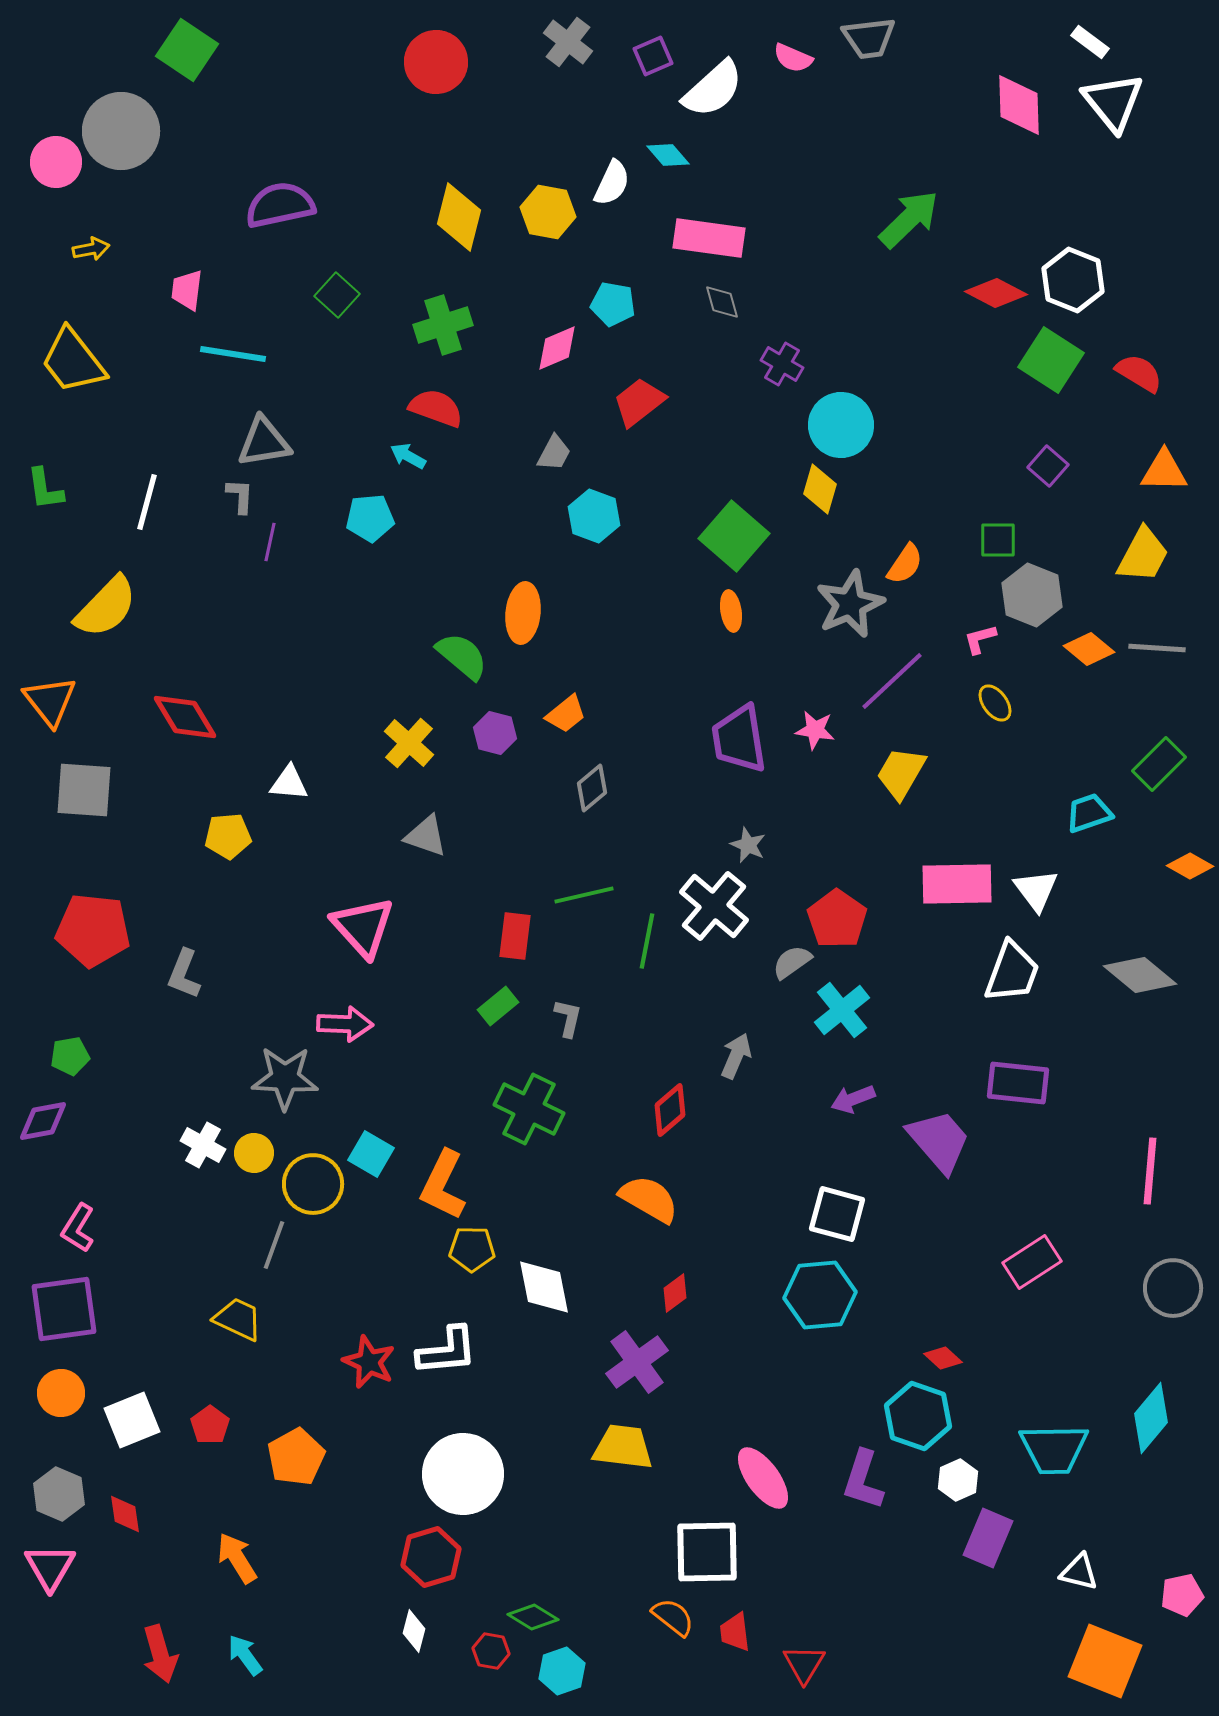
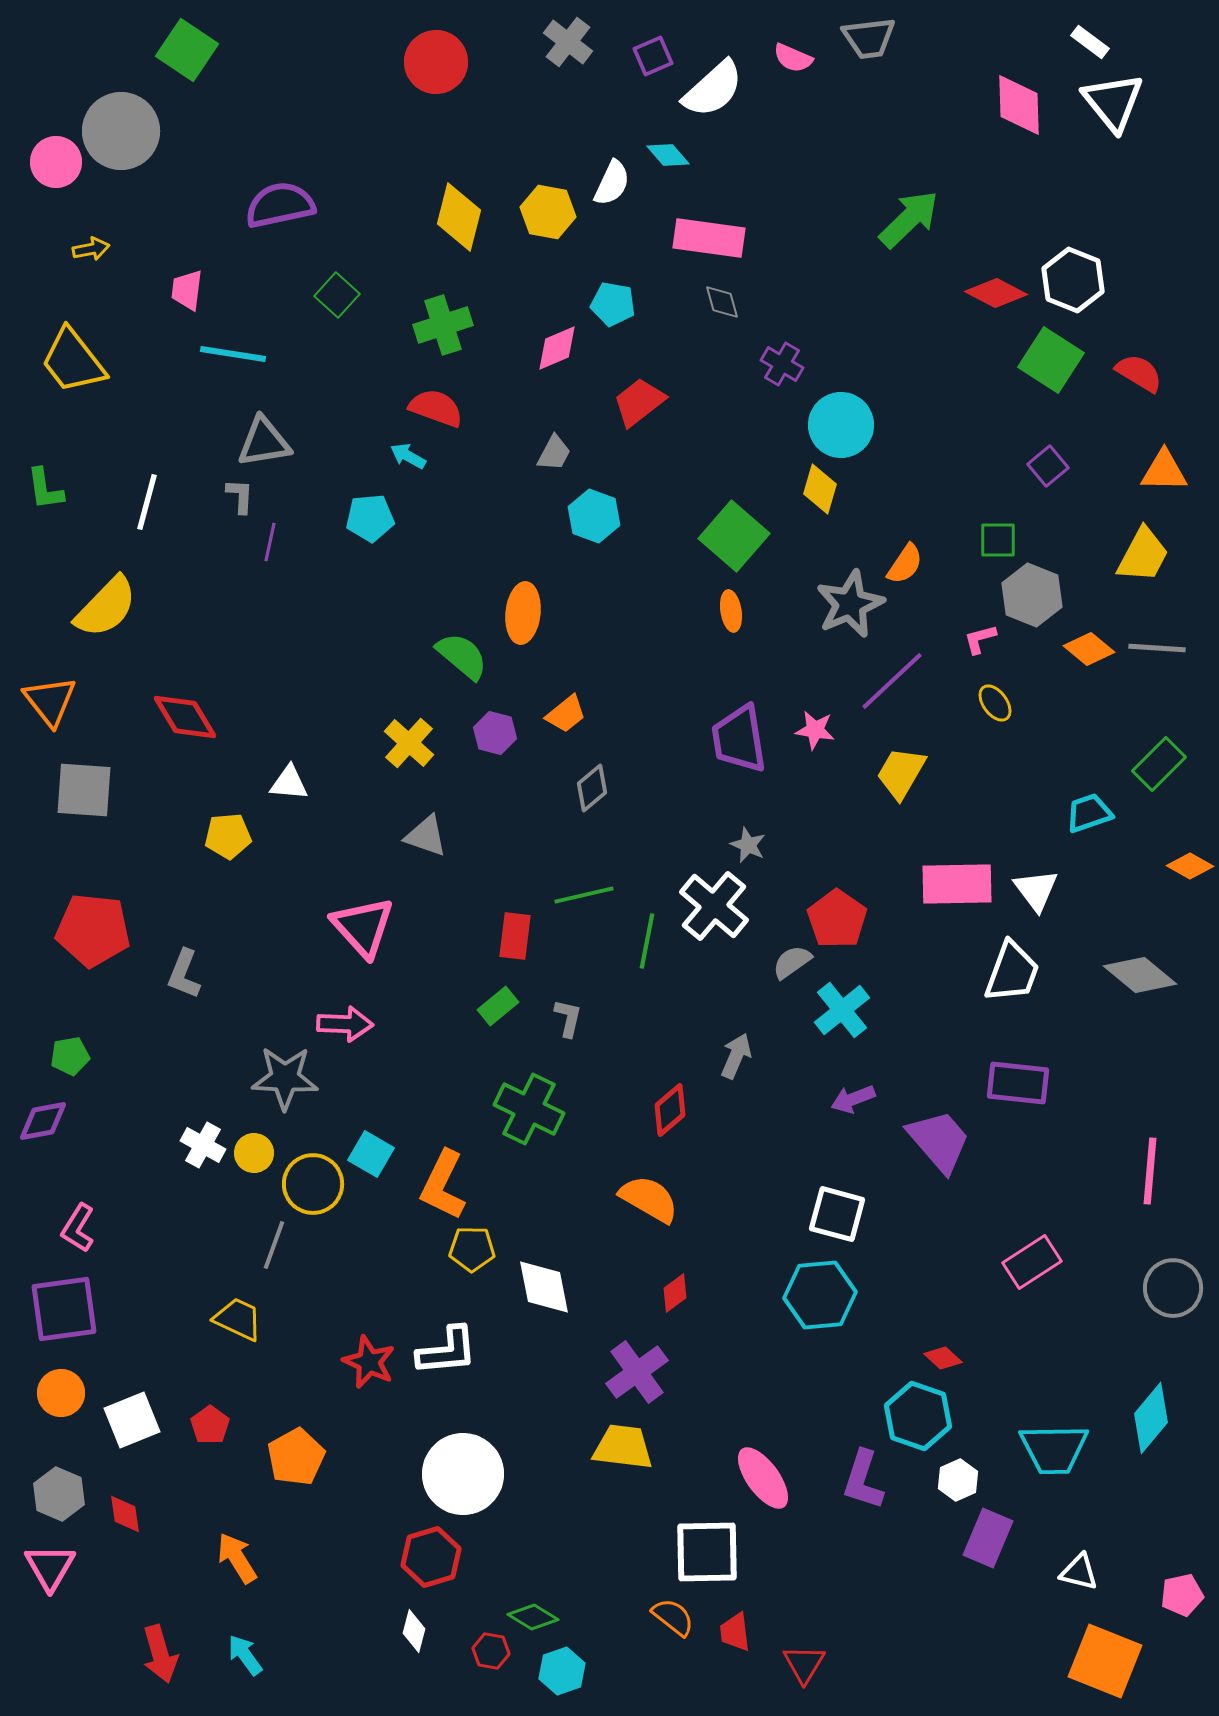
purple square at (1048, 466): rotated 9 degrees clockwise
purple cross at (637, 1362): moved 10 px down
